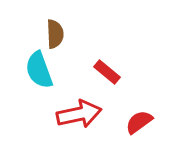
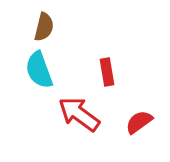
brown semicircle: moved 11 px left, 7 px up; rotated 16 degrees clockwise
red rectangle: rotated 40 degrees clockwise
red arrow: rotated 132 degrees counterclockwise
